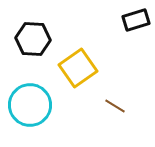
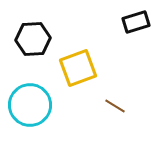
black rectangle: moved 2 px down
black hexagon: rotated 8 degrees counterclockwise
yellow square: rotated 15 degrees clockwise
